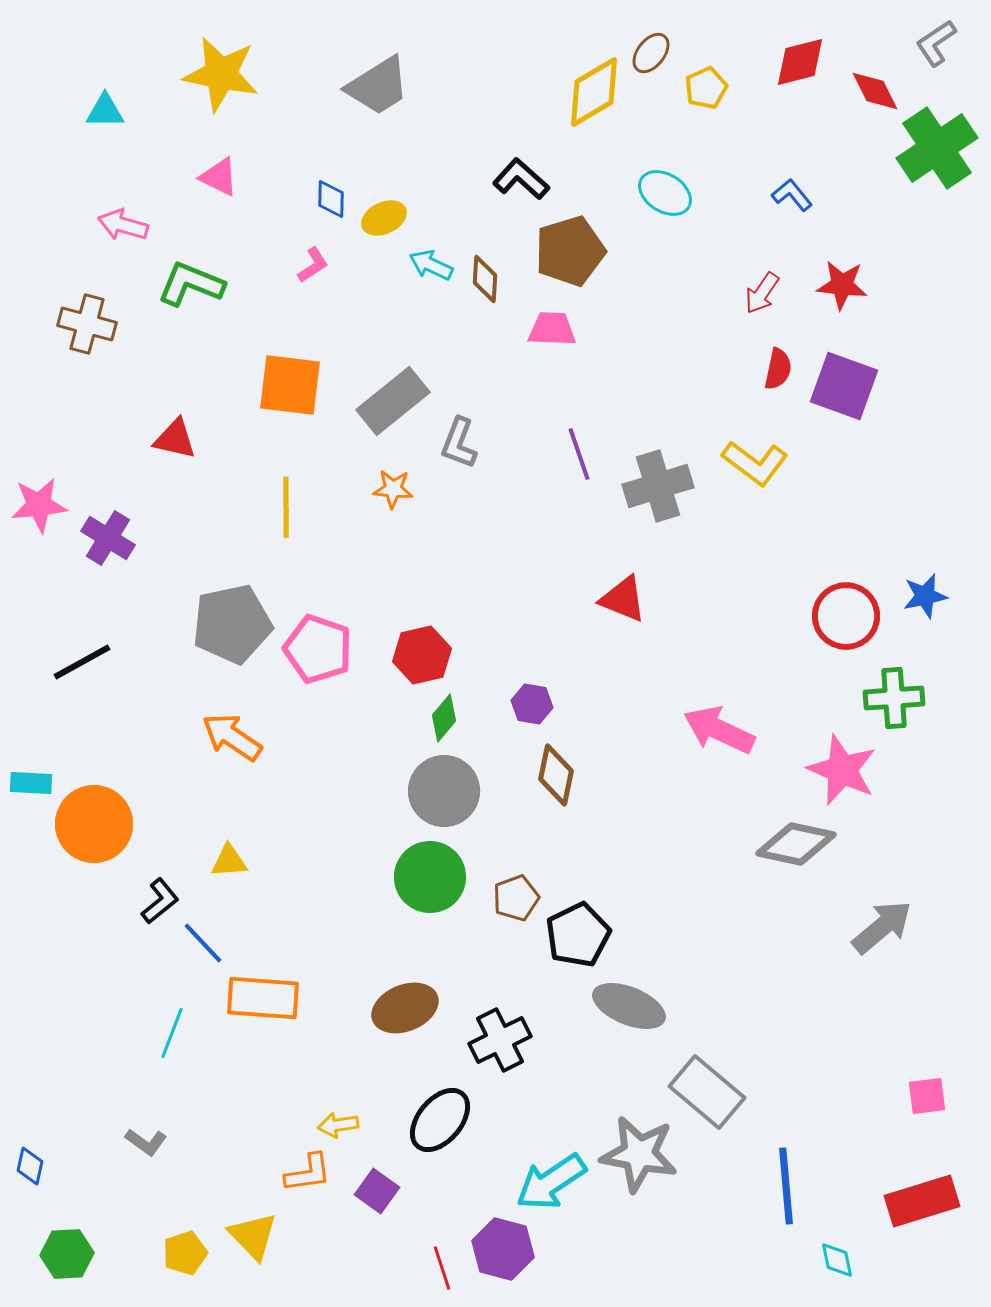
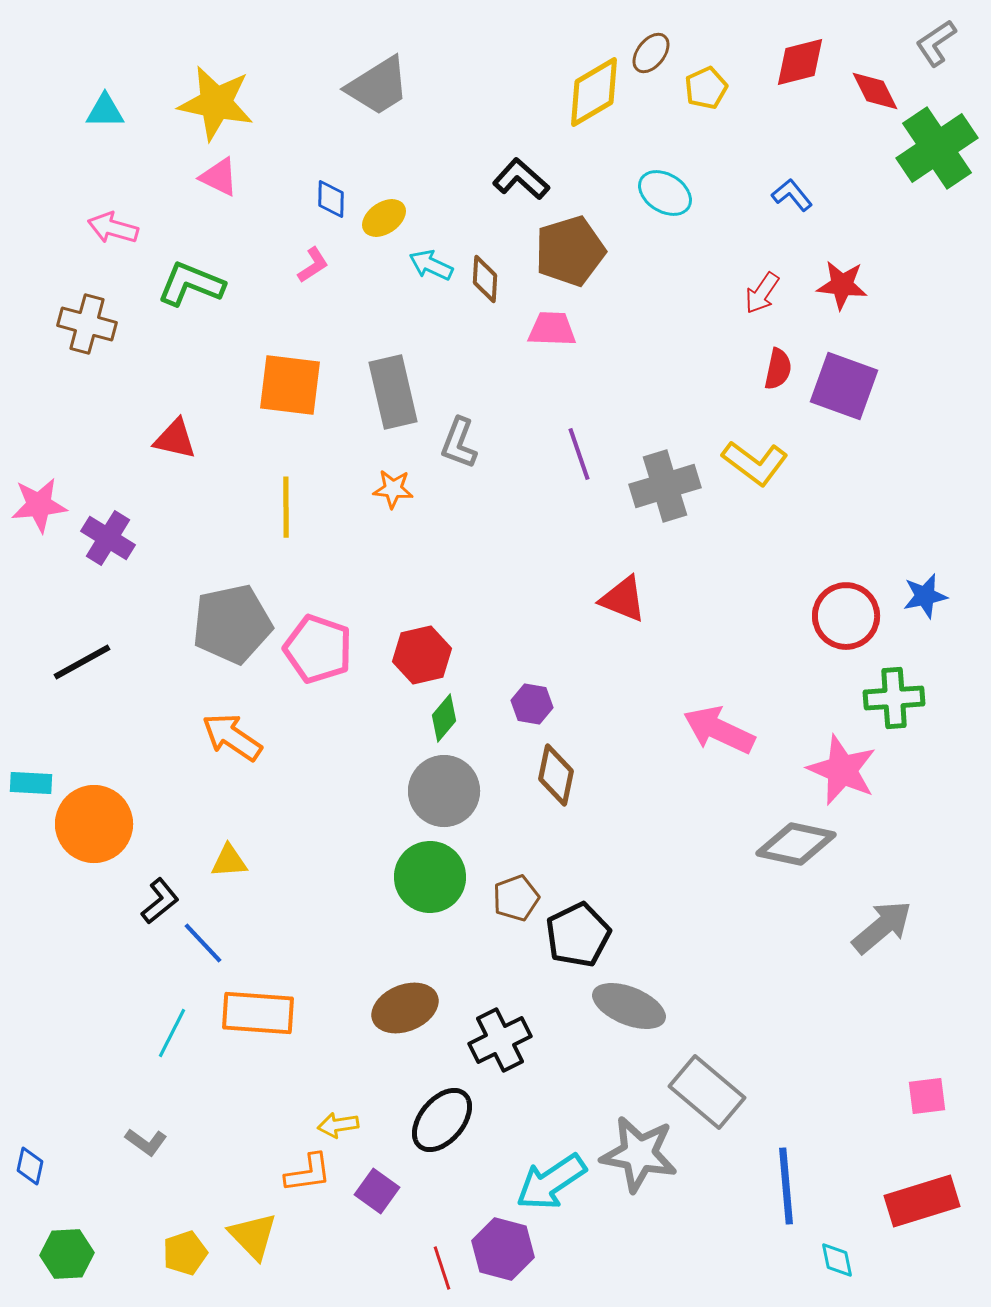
yellow star at (221, 74): moved 5 px left, 29 px down
yellow ellipse at (384, 218): rotated 9 degrees counterclockwise
pink arrow at (123, 225): moved 10 px left, 3 px down
gray rectangle at (393, 401): moved 9 px up; rotated 64 degrees counterclockwise
gray cross at (658, 486): moved 7 px right
orange rectangle at (263, 998): moved 5 px left, 15 px down
cyan line at (172, 1033): rotated 6 degrees clockwise
black ellipse at (440, 1120): moved 2 px right
